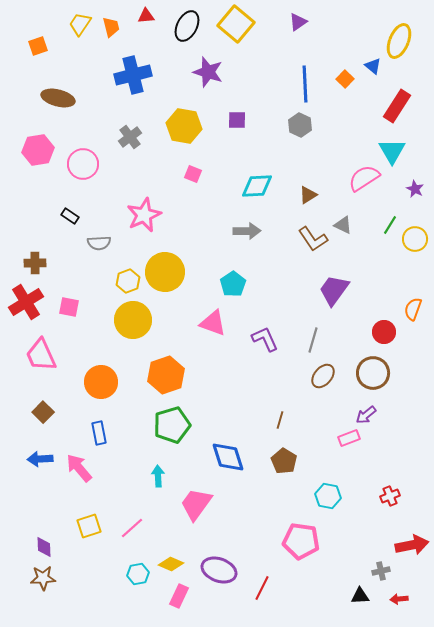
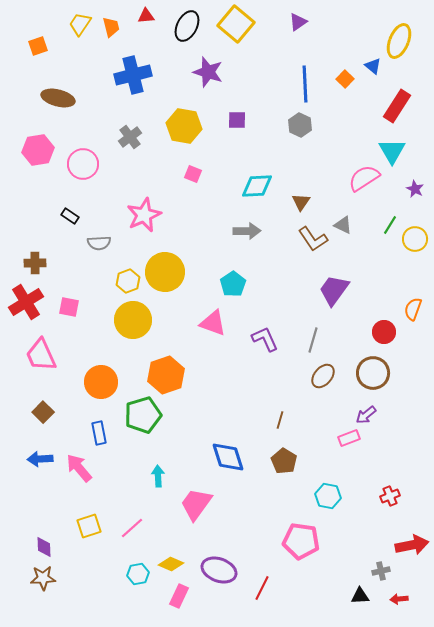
brown triangle at (308, 195): moved 7 px left, 7 px down; rotated 24 degrees counterclockwise
green pentagon at (172, 425): moved 29 px left, 10 px up
